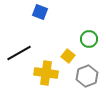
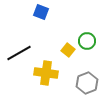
blue square: moved 1 px right
green circle: moved 2 px left, 2 px down
yellow square: moved 6 px up
gray hexagon: moved 7 px down
